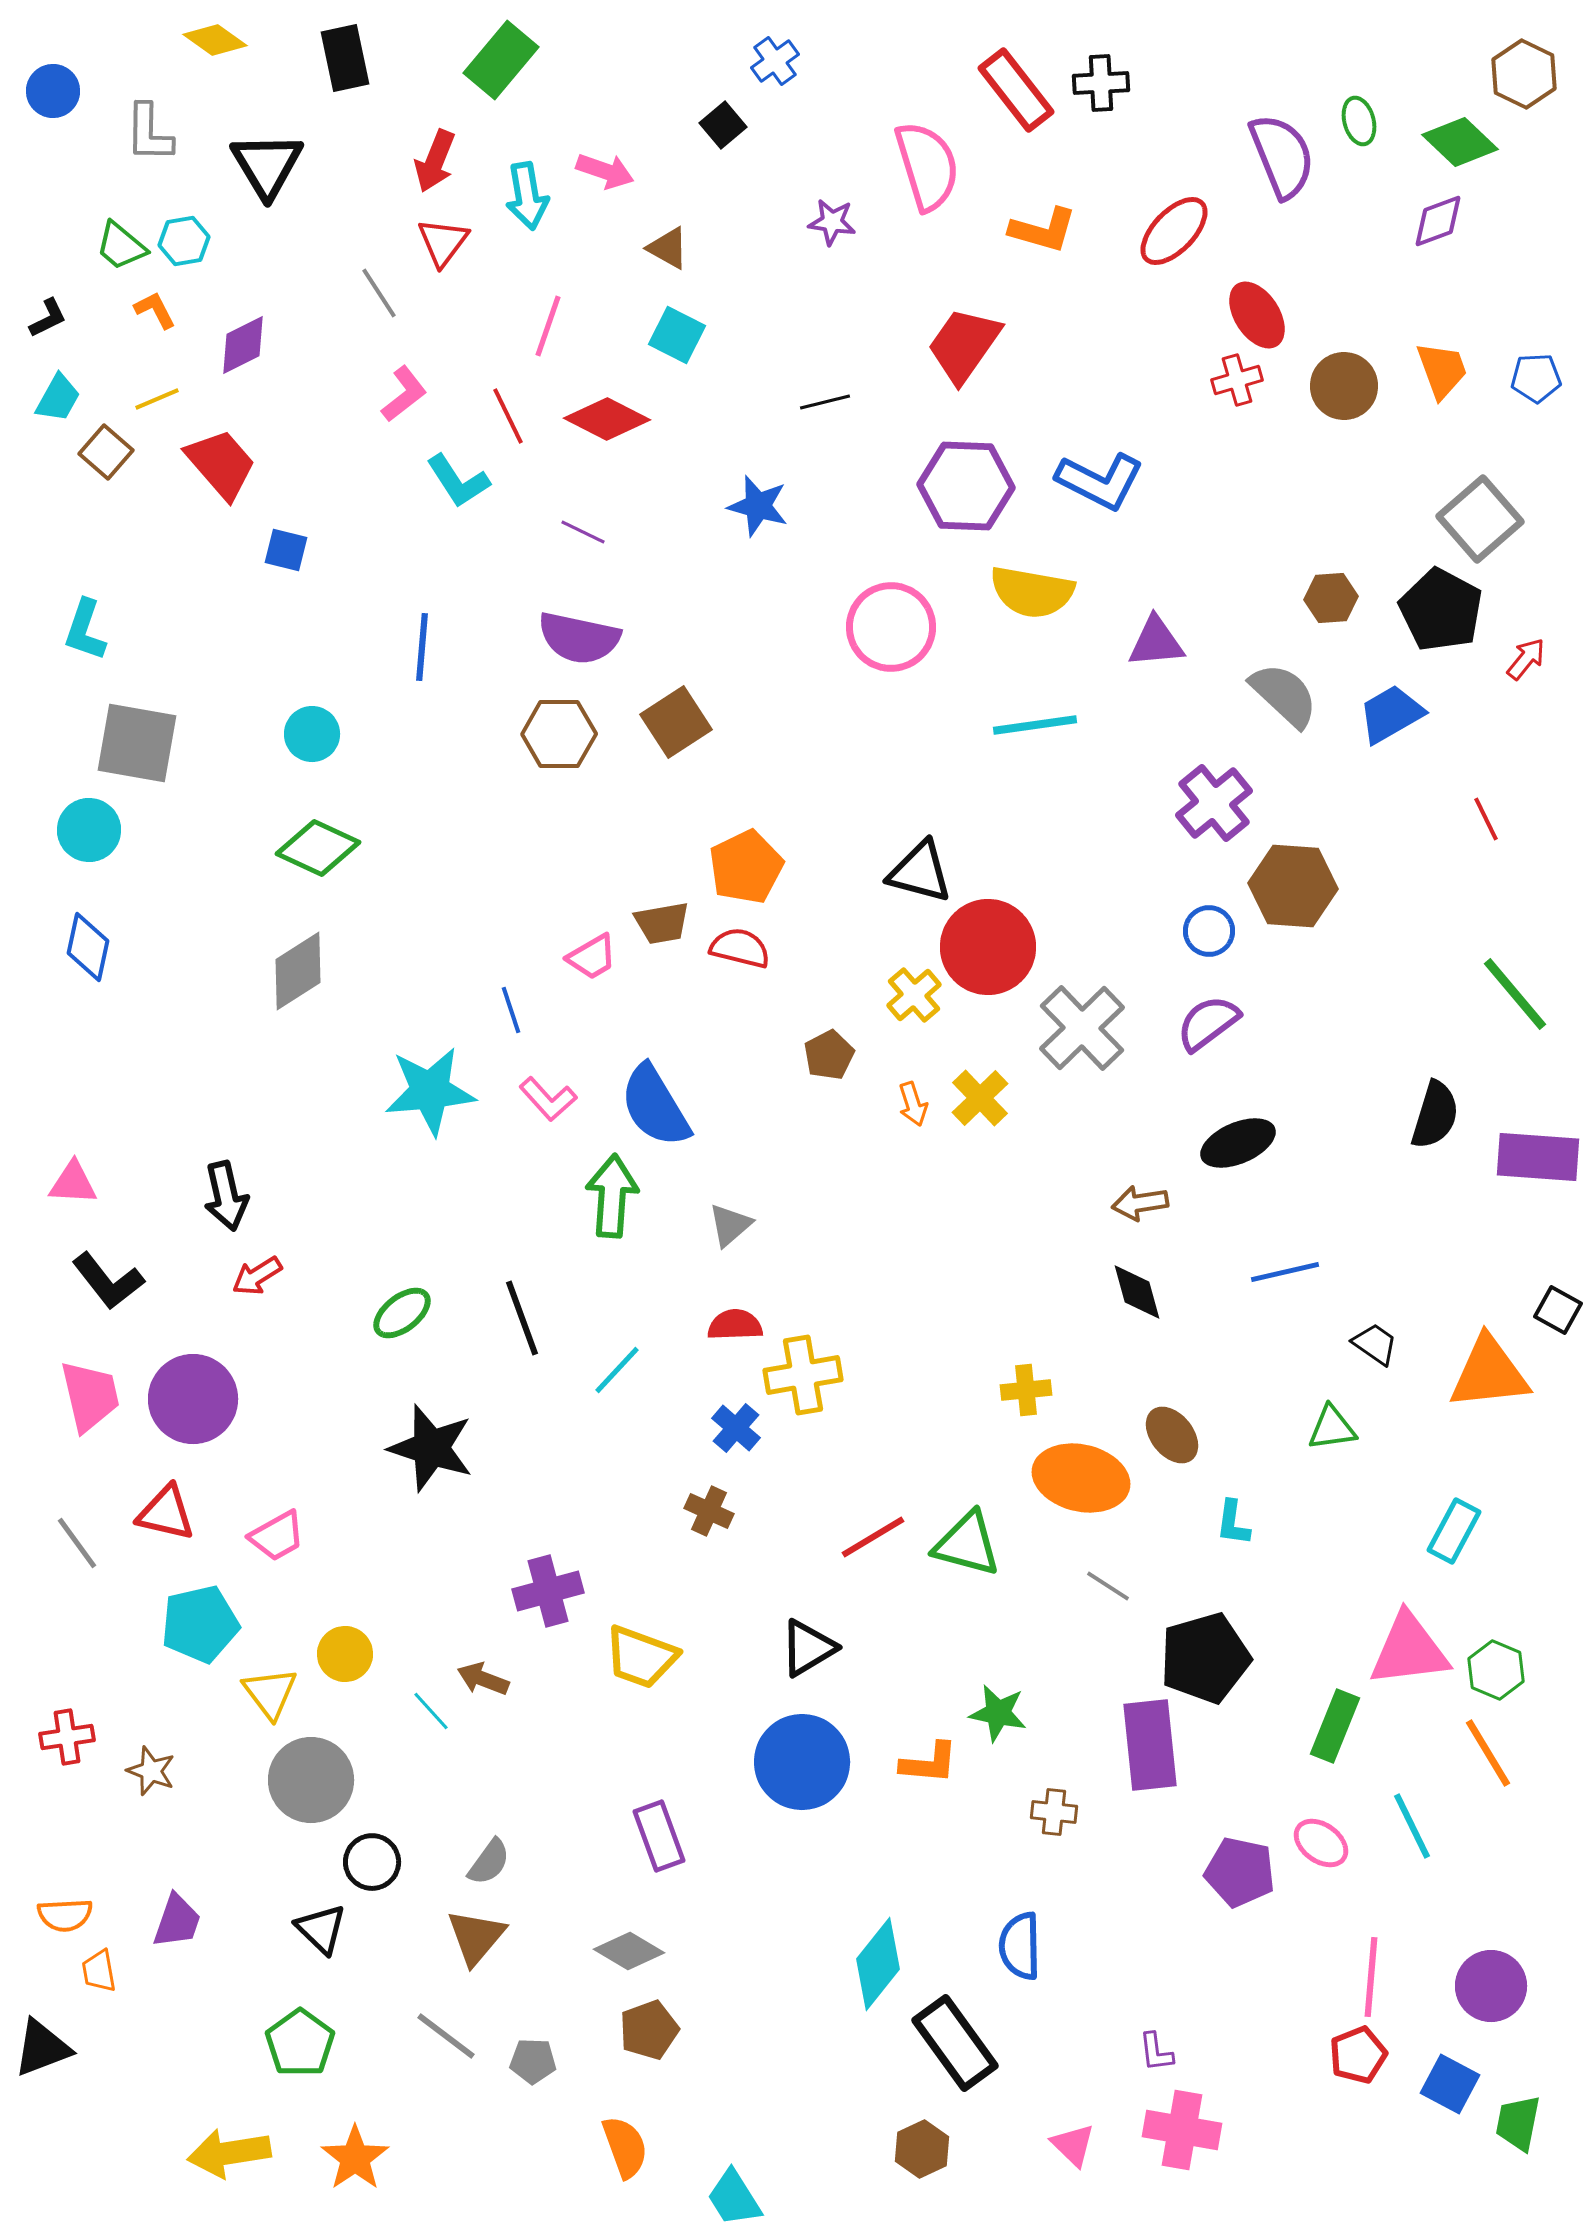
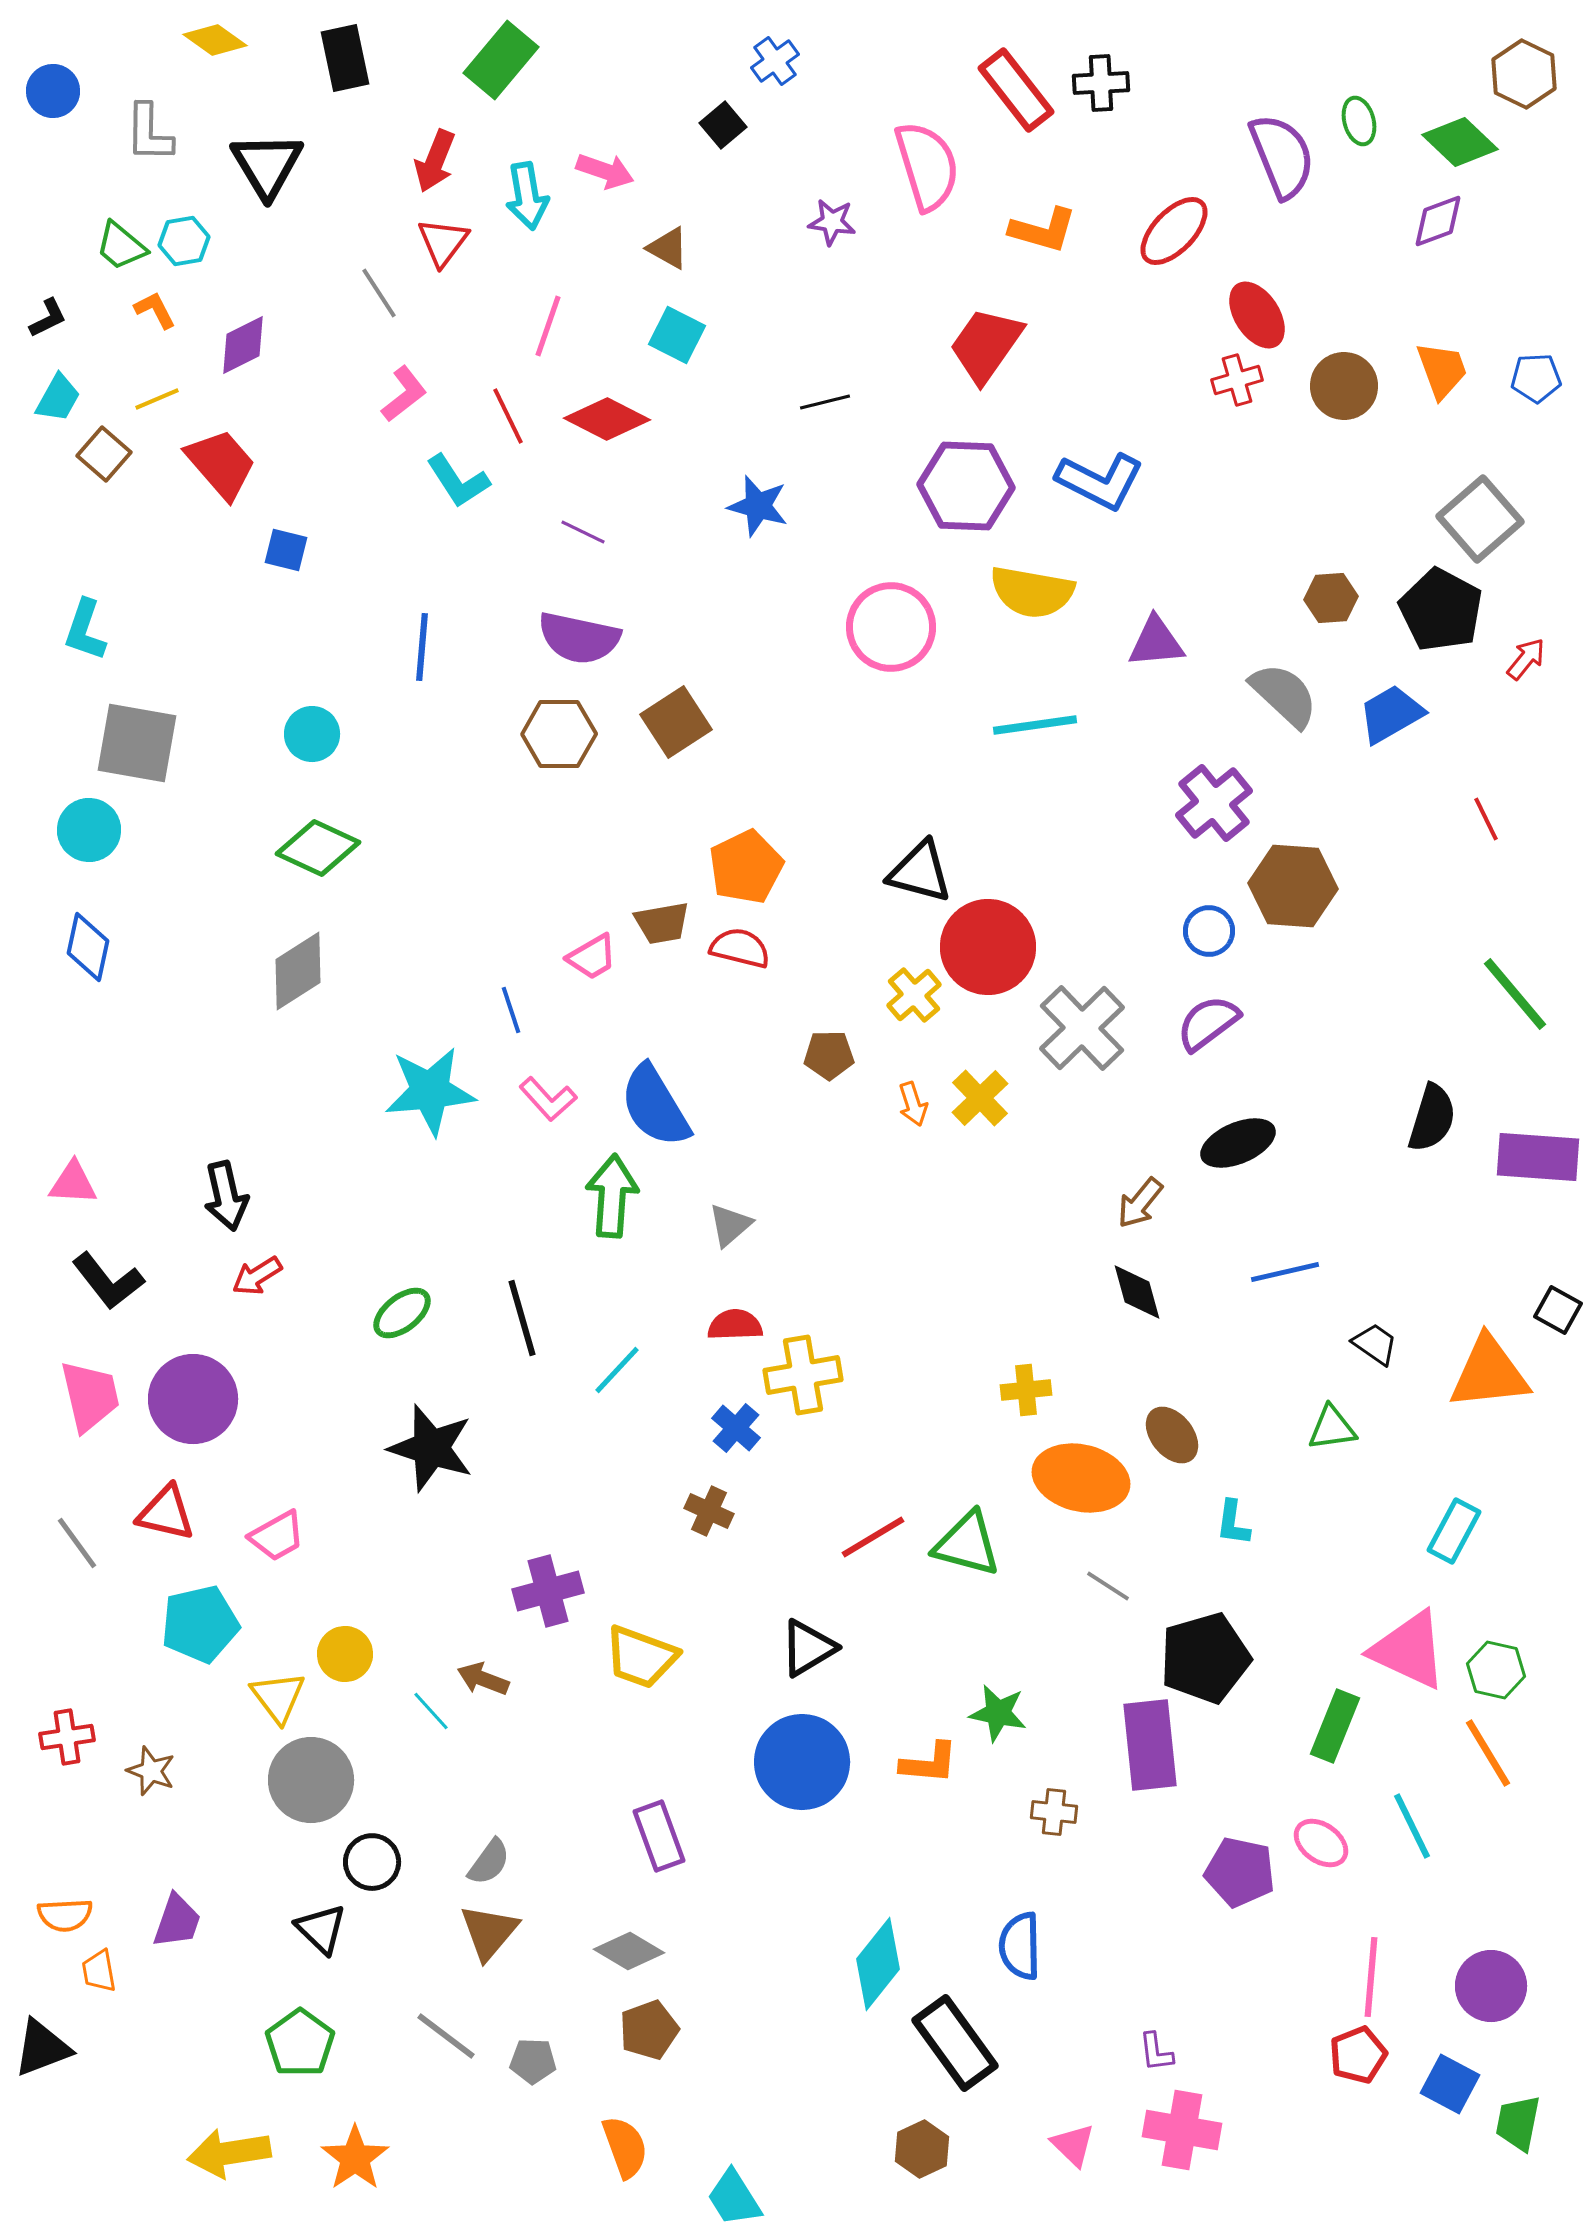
red trapezoid at (964, 345): moved 22 px right
brown square at (106, 452): moved 2 px left, 2 px down
brown pentagon at (829, 1055): rotated 27 degrees clockwise
black semicircle at (1435, 1115): moved 3 px left, 3 px down
brown arrow at (1140, 1203): rotated 42 degrees counterclockwise
black line at (522, 1318): rotated 4 degrees clockwise
pink triangle at (1409, 1650): rotated 32 degrees clockwise
green hexagon at (1496, 1670): rotated 10 degrees counterclockwise
yellow triangle at (270, 1693): moved 8 px right, 4 px down
brown triangle at (476, 1937): moved 13 px right, 5 px up
